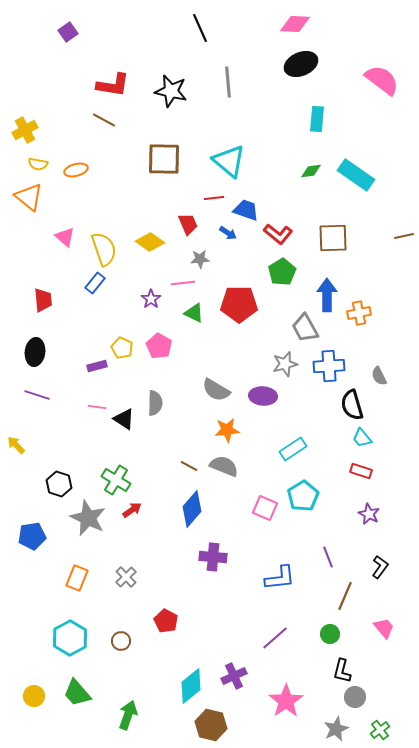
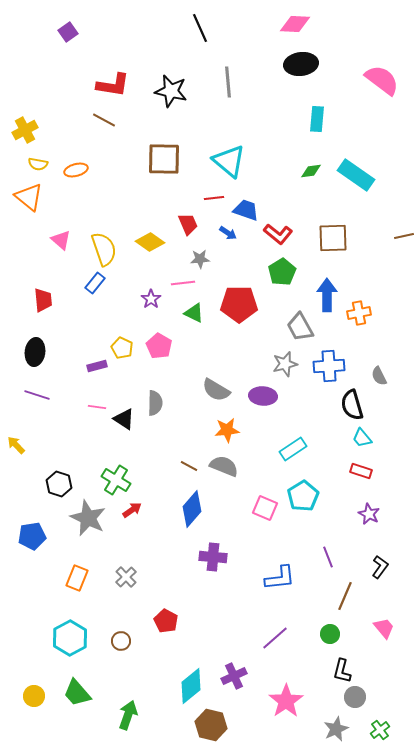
black ellipse at (301, 64): rotated 16 degrees clockwise
pink triangle at (65, 237): moved 4 px left, 3 px down
gray trapezoid at (305, 328): moved 5 px left, 1 px up
